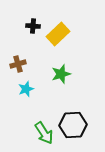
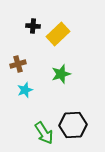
cyan star: moved 1 px left, 1 px down
